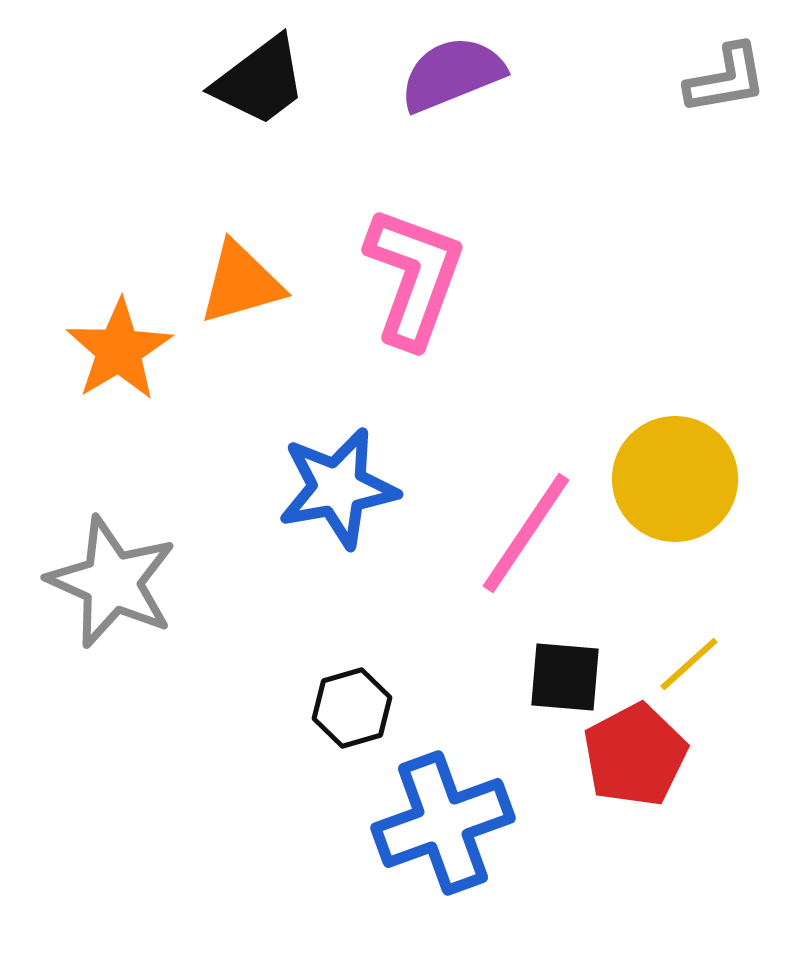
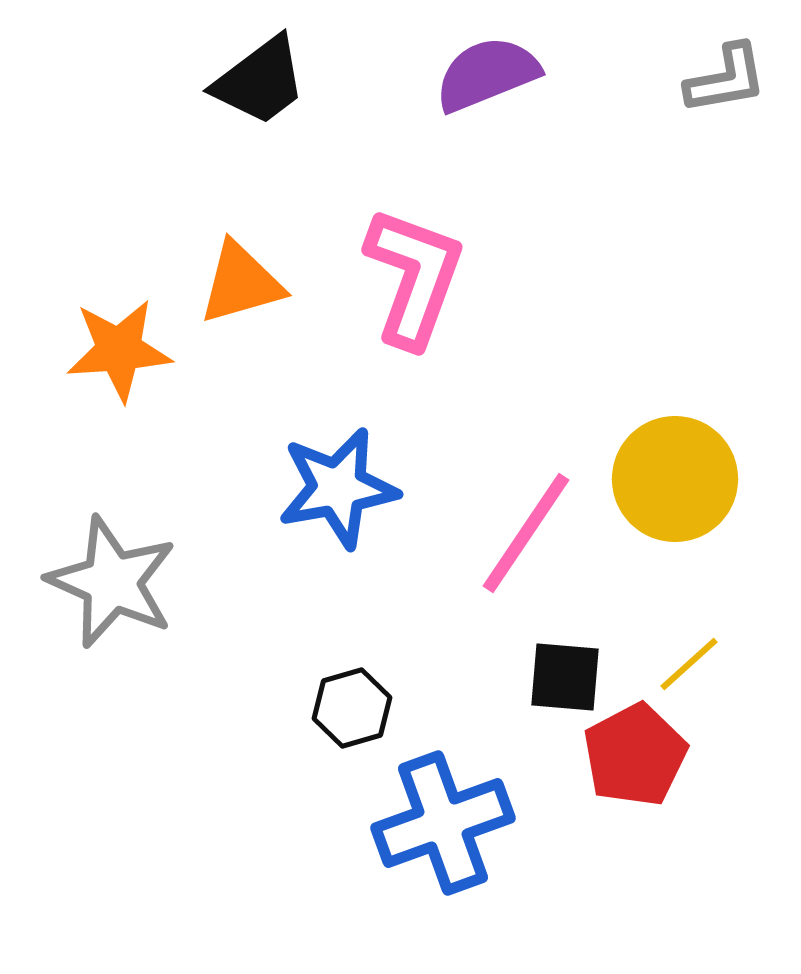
purple semicircle: moved 35 px right
orange star: rotated 27 degrees clockwise
